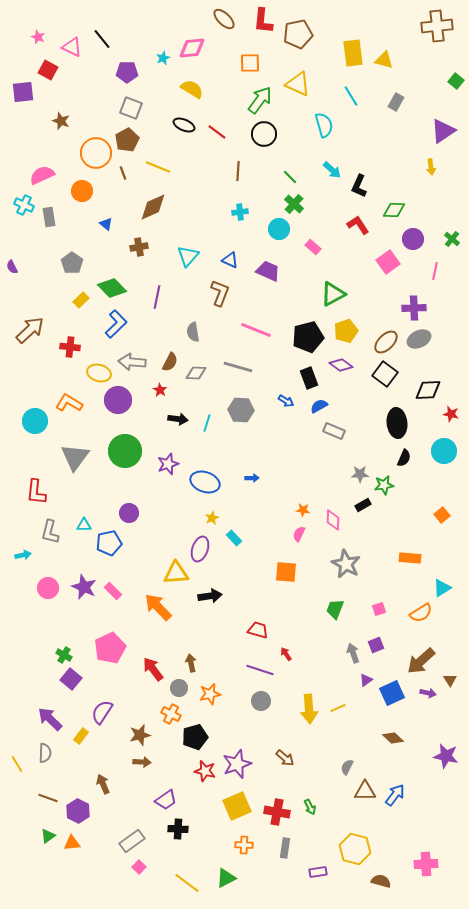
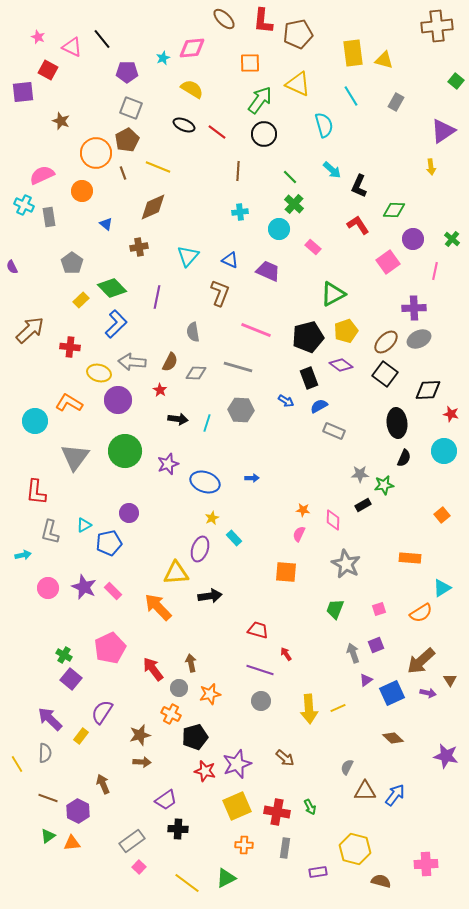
cyan triangle at (84, 525): rotated 28 degrees counterclockwise
